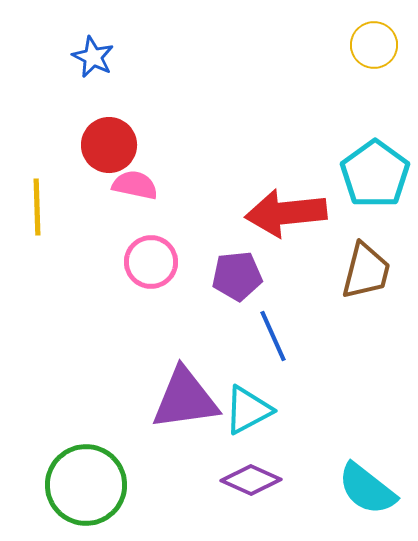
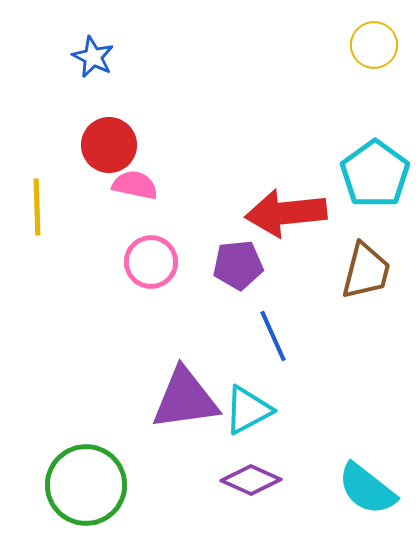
purple pentagon: moved 1 px right, 11 px up
